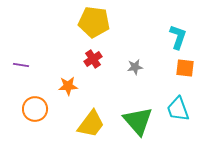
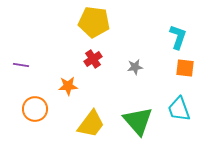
cyan trapezoid: moved 1 px right
